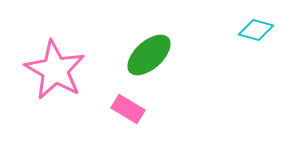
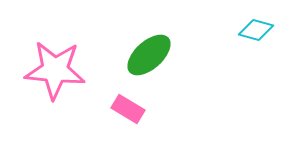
pink star: rotated 24 degrees counterclockwise
